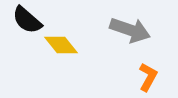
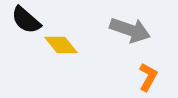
black semicircle: moved 1 px left
